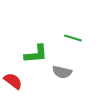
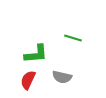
gray semicircle: moved 5 px down
red semicircle: moved 15 px right, 1 px up; rotated 102 degrees counterclockwise
